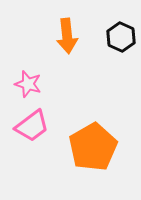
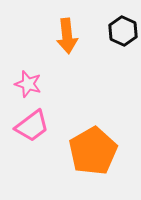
black hexagon: moved 2 px right, 6 px up
orange pentagon: moved 4 px down
